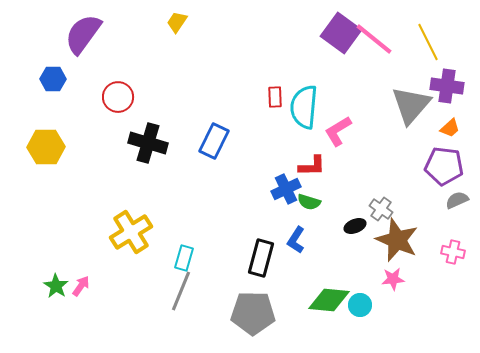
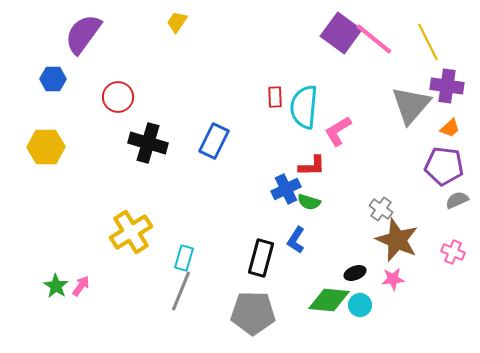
black ellipse: moved 47 px down
pink cross: rotated 10 degrees clockwise
